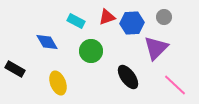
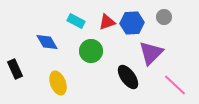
red triangle: moved 5 px down
purple triangle: moved 5 px left, 5 px down
black rectangle: rotated 36 degrees clockwise
